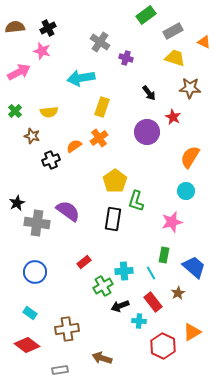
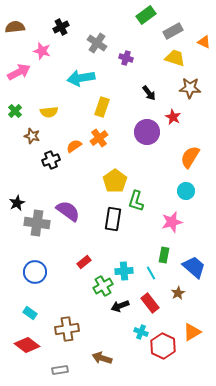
black cross at (48, 28): moved 13 px right, 1 px up
gray cross at (100, 42): moved 3 px left, 1 px down
red rectangle at (153, 302): moved 3 px left, 1 px down
cyan cross at (139, 321): moved 2 px right, 11 px down; rotated 16 degrees clockwise
